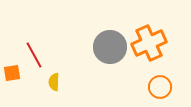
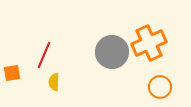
gray circle: moved 2 px right, 5 px down
red line: moved 10 px right; rotated 52 degrees clockwise
